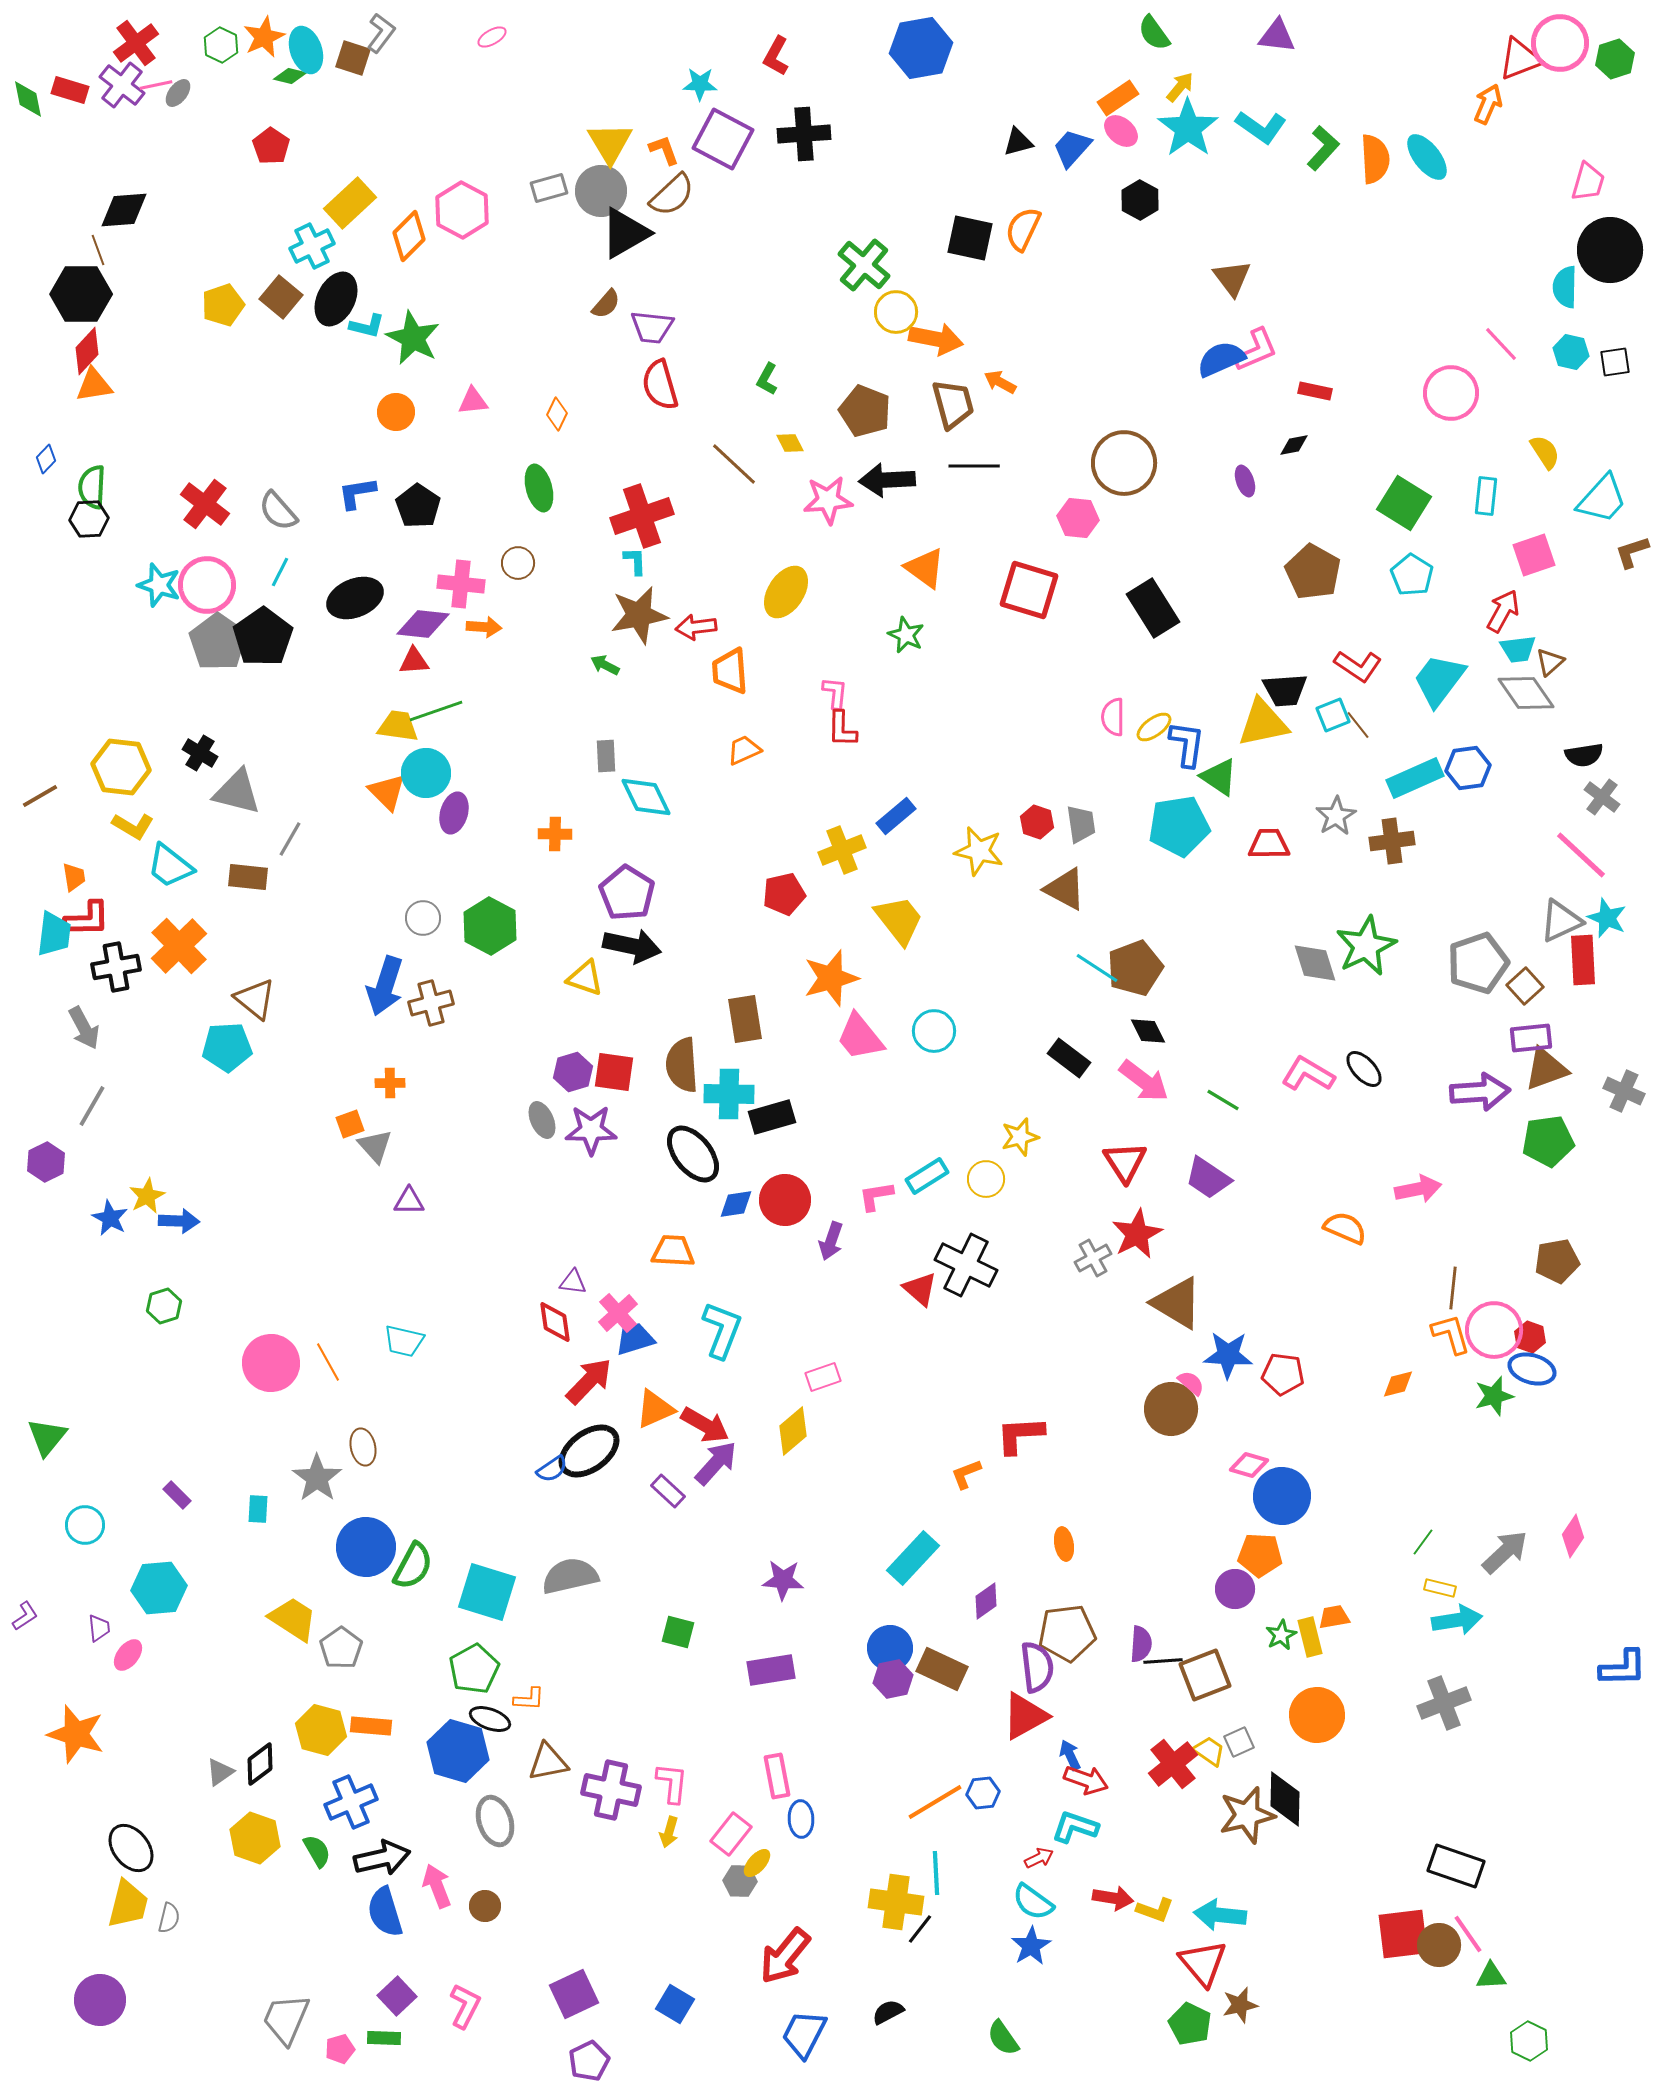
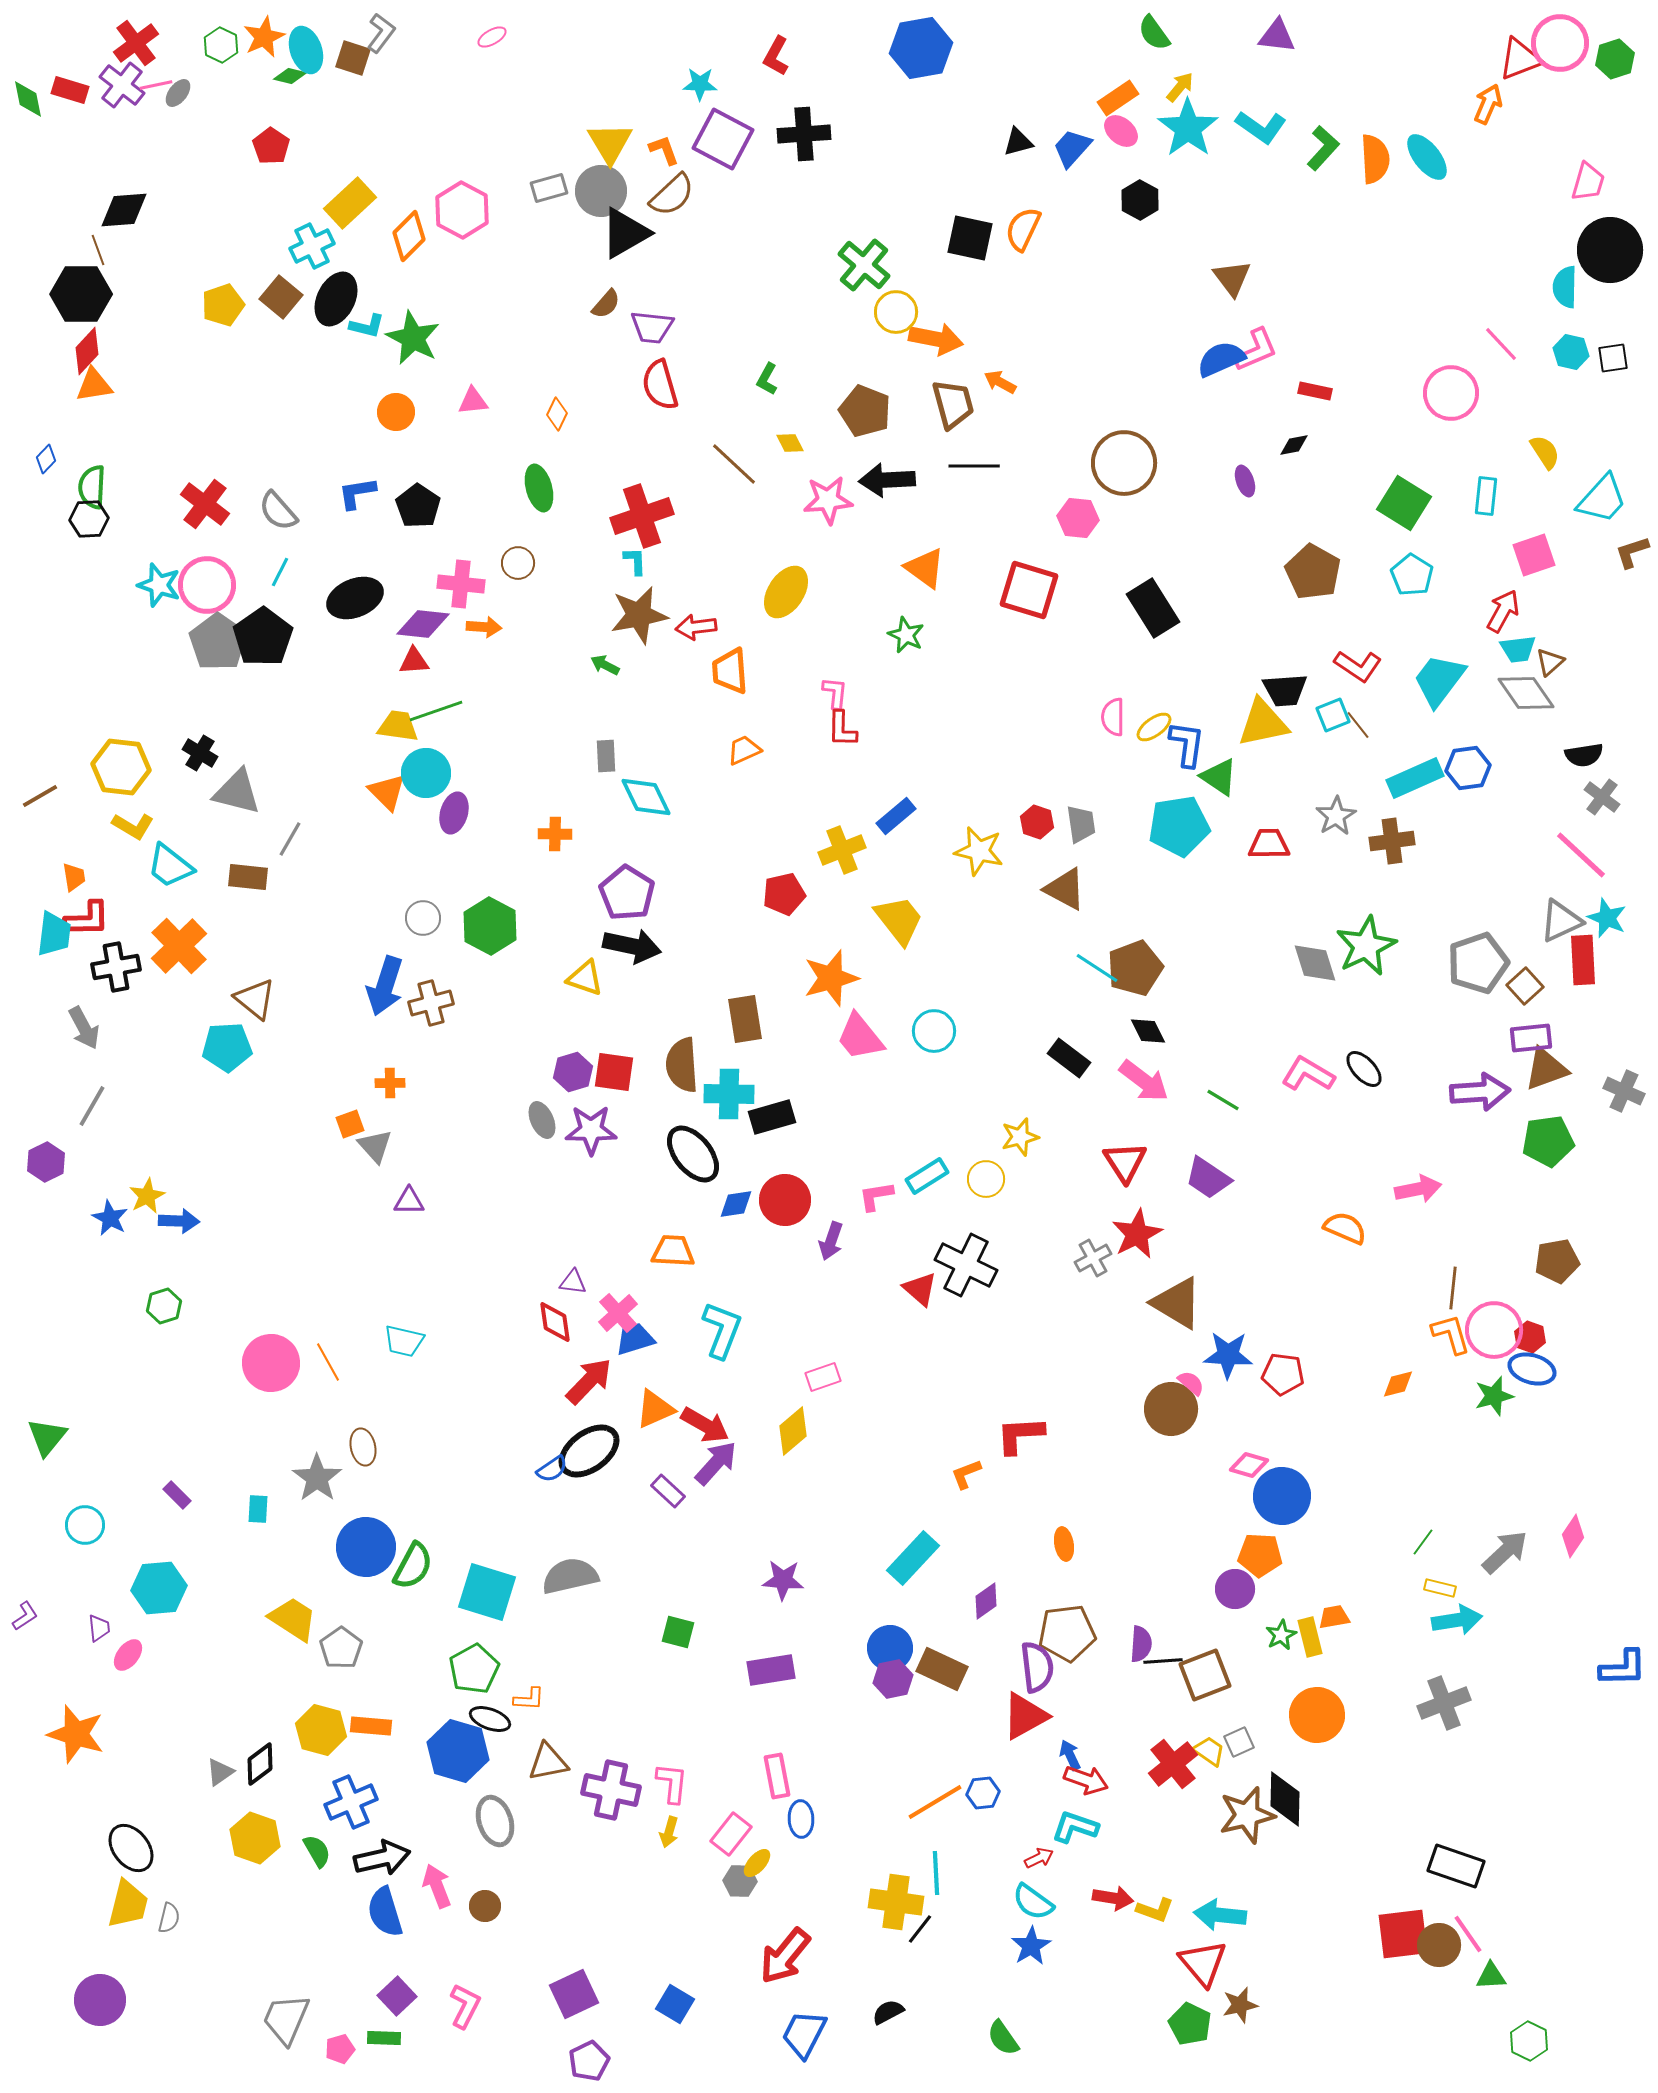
black square at (1615, 362): moved 2 px left, 4 px up
